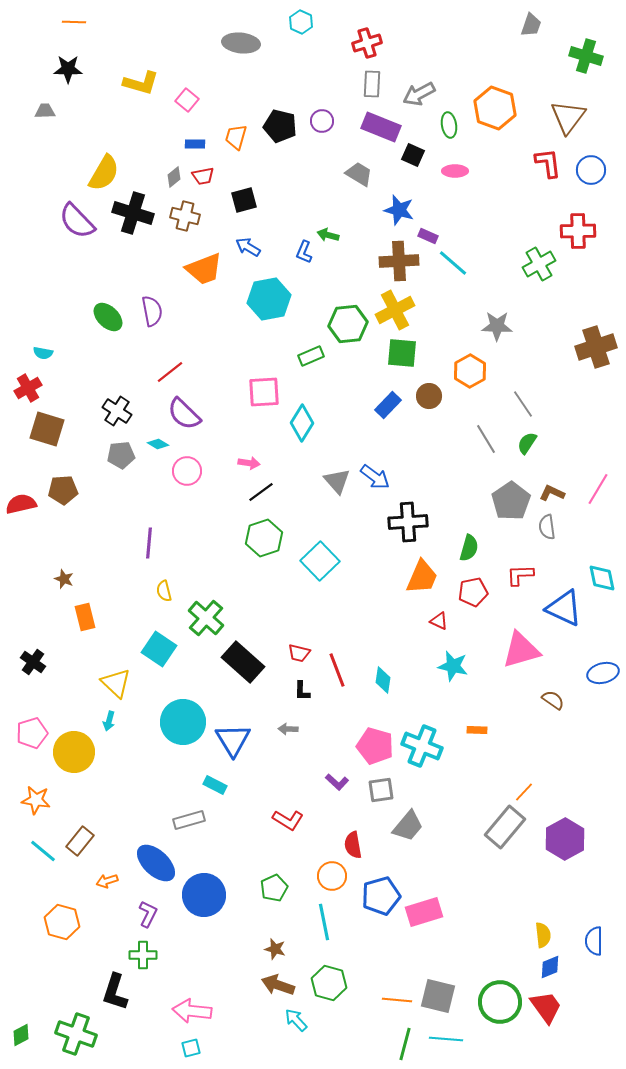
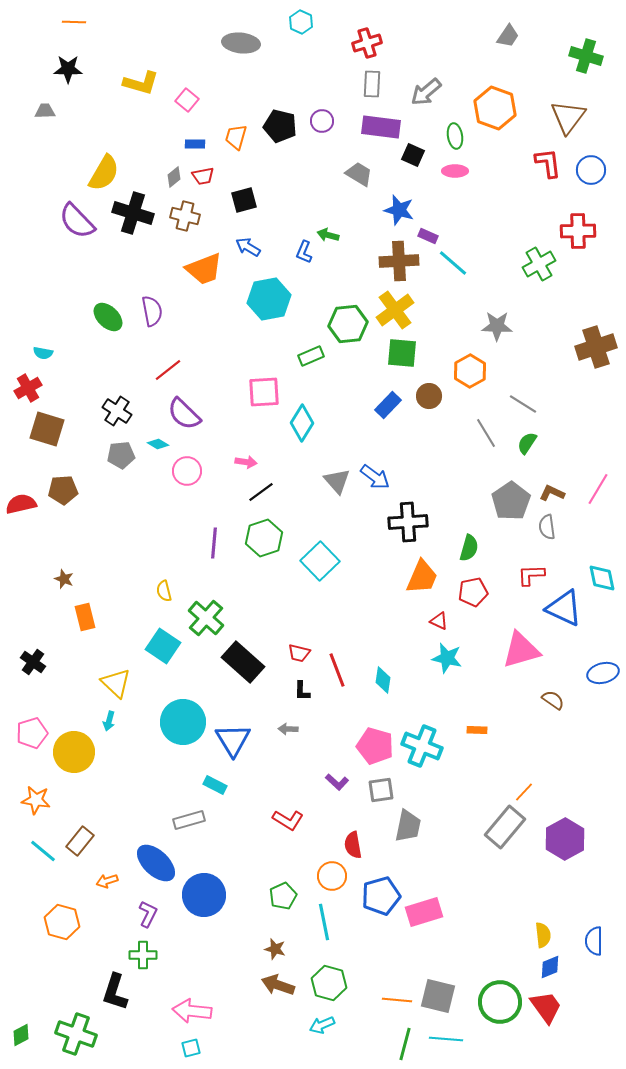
gray trapezoid at (531, 25): moved 23 px left, 11 px down; rotated 15 degrees clockwise
gray arrow at (419, 94): moved 7 px right, 2 px up; rotated 12 degrees counterclockwise
green ellipse at (449, 125): moved 6 px right, 11 px down
purple rectangle at (381, 127): rotated 15 degrees counterclockwise
yellow cross at (395, 310): rotated 9 degrees counterclockwise
red line at (170, 372): moved 2 px left, 2 px up
gray line at (523, 404): rotated 24 degrees counterclockwise
gray line at (486, 439): moved 6 px up
pink arrow at (249, 463): moved 3 px left, 1 px up
purple line at (149, 543): moved 65 px right
red L-shape at (520, 575): moved 11 px right
cyan square at (159, 649): moved 4 px right, 3 px up
cyan star at (453, 666): moved 6 px left, 8 px up
gray trapezoid at (408, 826): rotated 28 degrees counterclockwise
green pentagon at (274, 888): moved 9 px right, 8 px down
cyan arrow at (296, 1020): moved 26 px right, 5 px down; rotated 70 degrees counterclockwise
